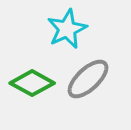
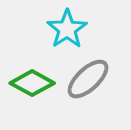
cyan star: rotated 9 degrees counterclockwise
